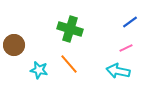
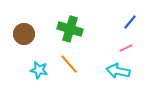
blue line: rotated 14 degrees counterclockwise
brown circle: moved 10 px right, 11 px up
